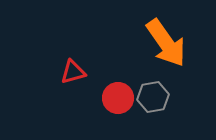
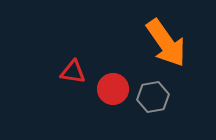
red triangle: rotated 24 degrees clockwise
red circle: moved 5 px left, 9 px up
